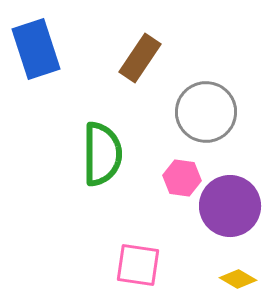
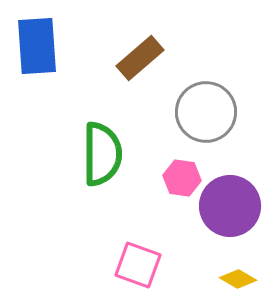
blue rectangle: moved 1 px right, 3 px up; rotated 14 degrees clockwise
brown rectangle: rotated 15 degrees clockwise
pink square: rotated 12 degrees clockwise
